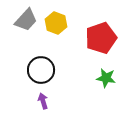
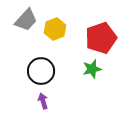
yellow hexagon: moved 1 px left, 6 px down; rotated 20 degrees clockwise
black circle: moved 1 px down
green star: moved 14 px left, 9 px up; rotated 24 degrees counterclockwise
